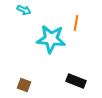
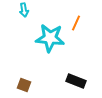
cyan arrow: rotated 56 degrees clockwise
orange line: rotated 14 degrees clockwise
cyan star: moved 1 px left, 1 px up
